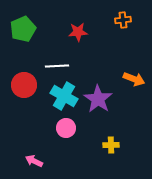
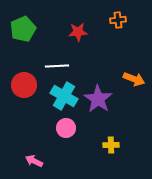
orange cross: moved 5 px left
